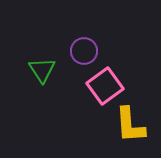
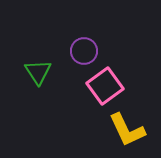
green triangle: moved 4 px left, 2 px down
yellow L-shape: moved 3 px left, 5 px down; rotated 21 degrees counterclockwise
